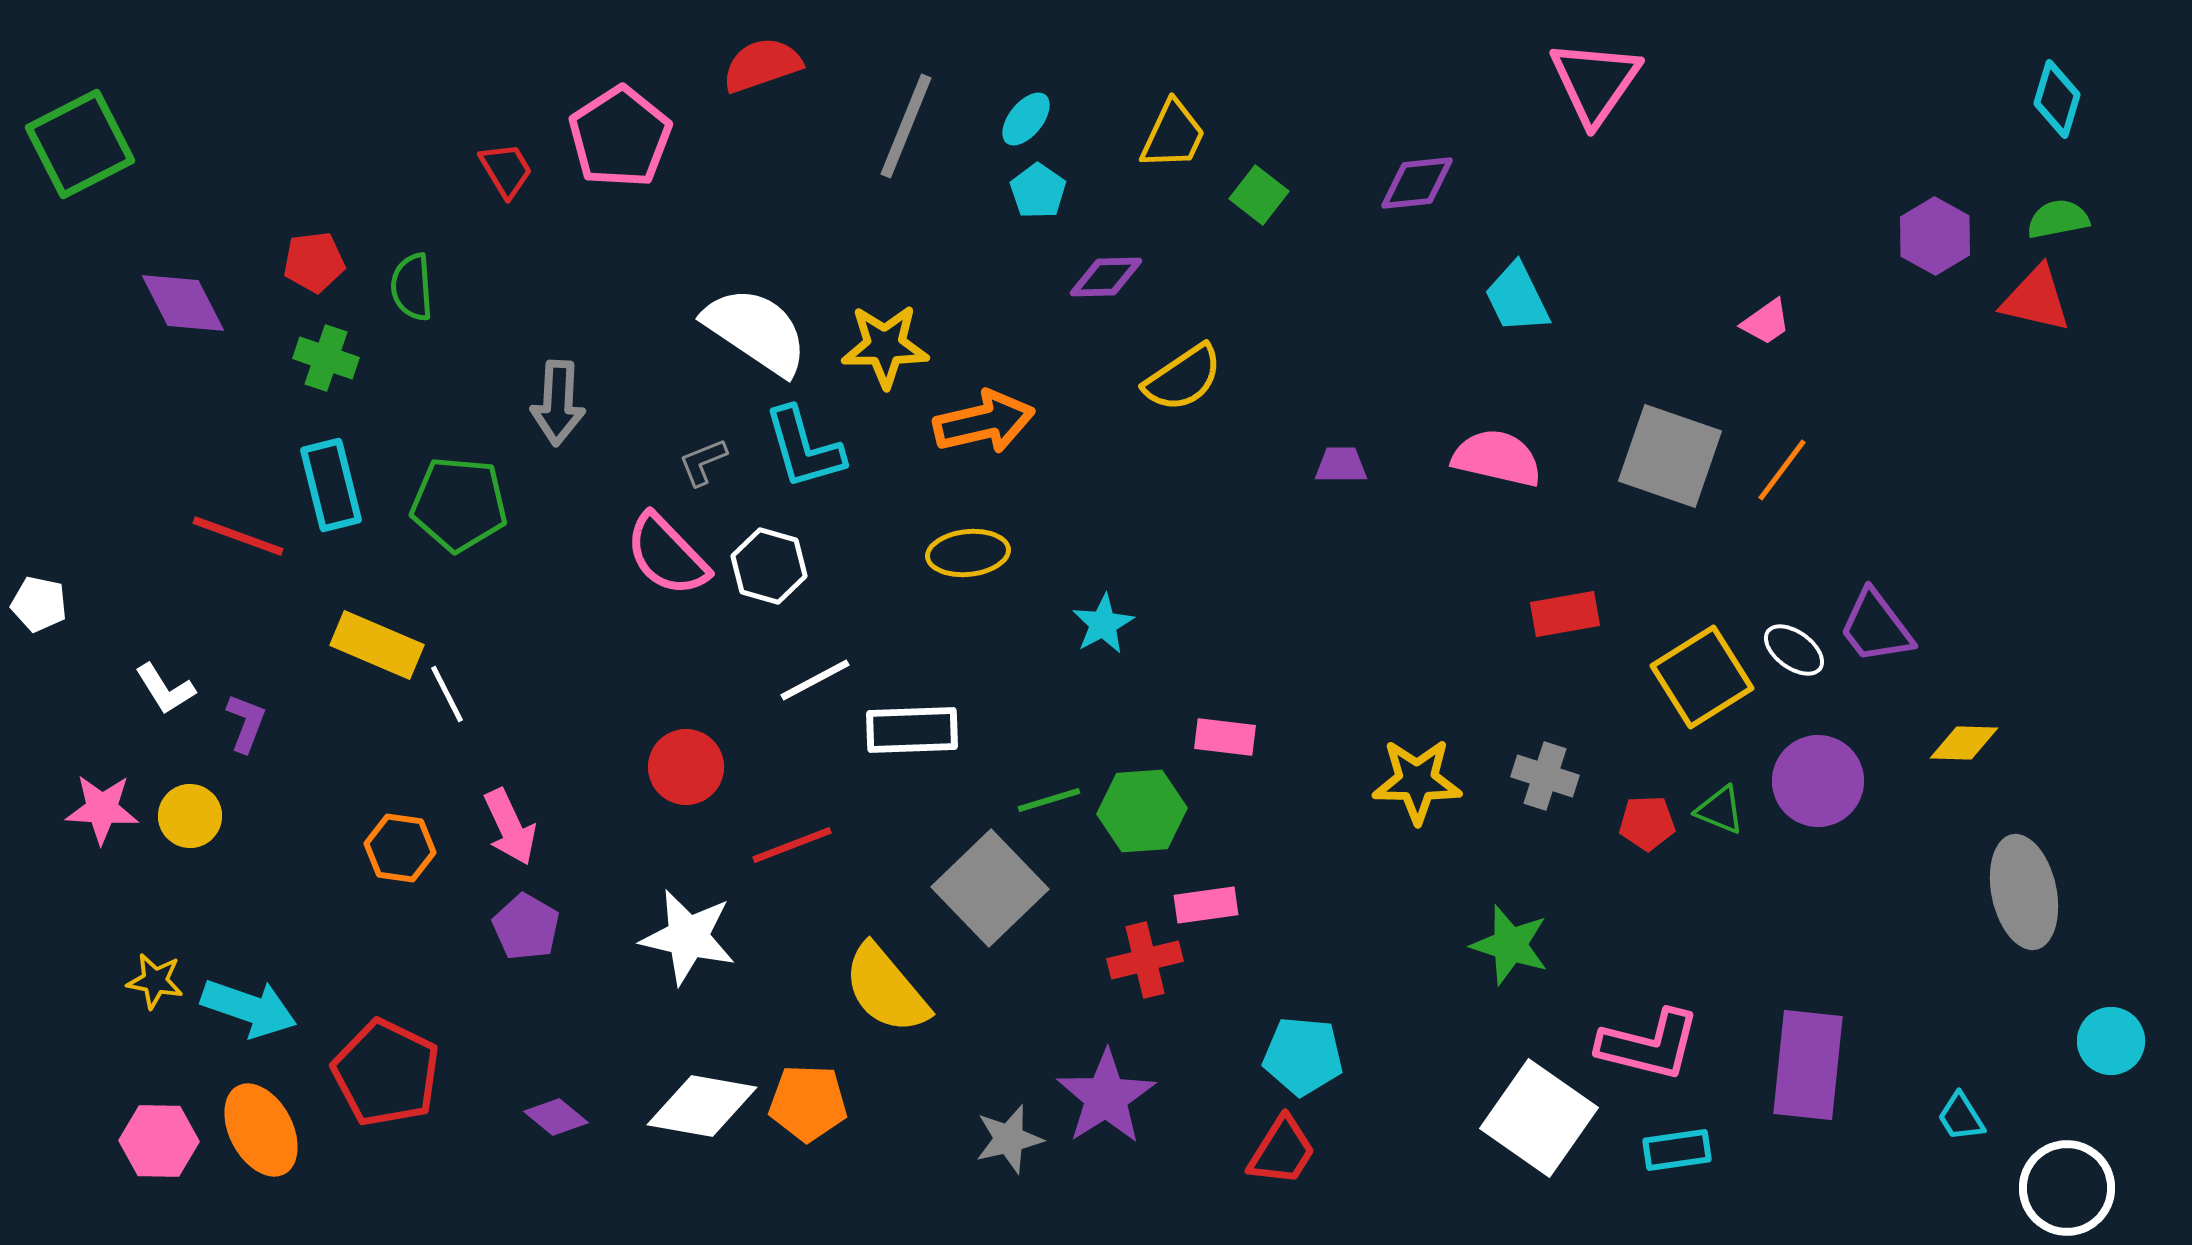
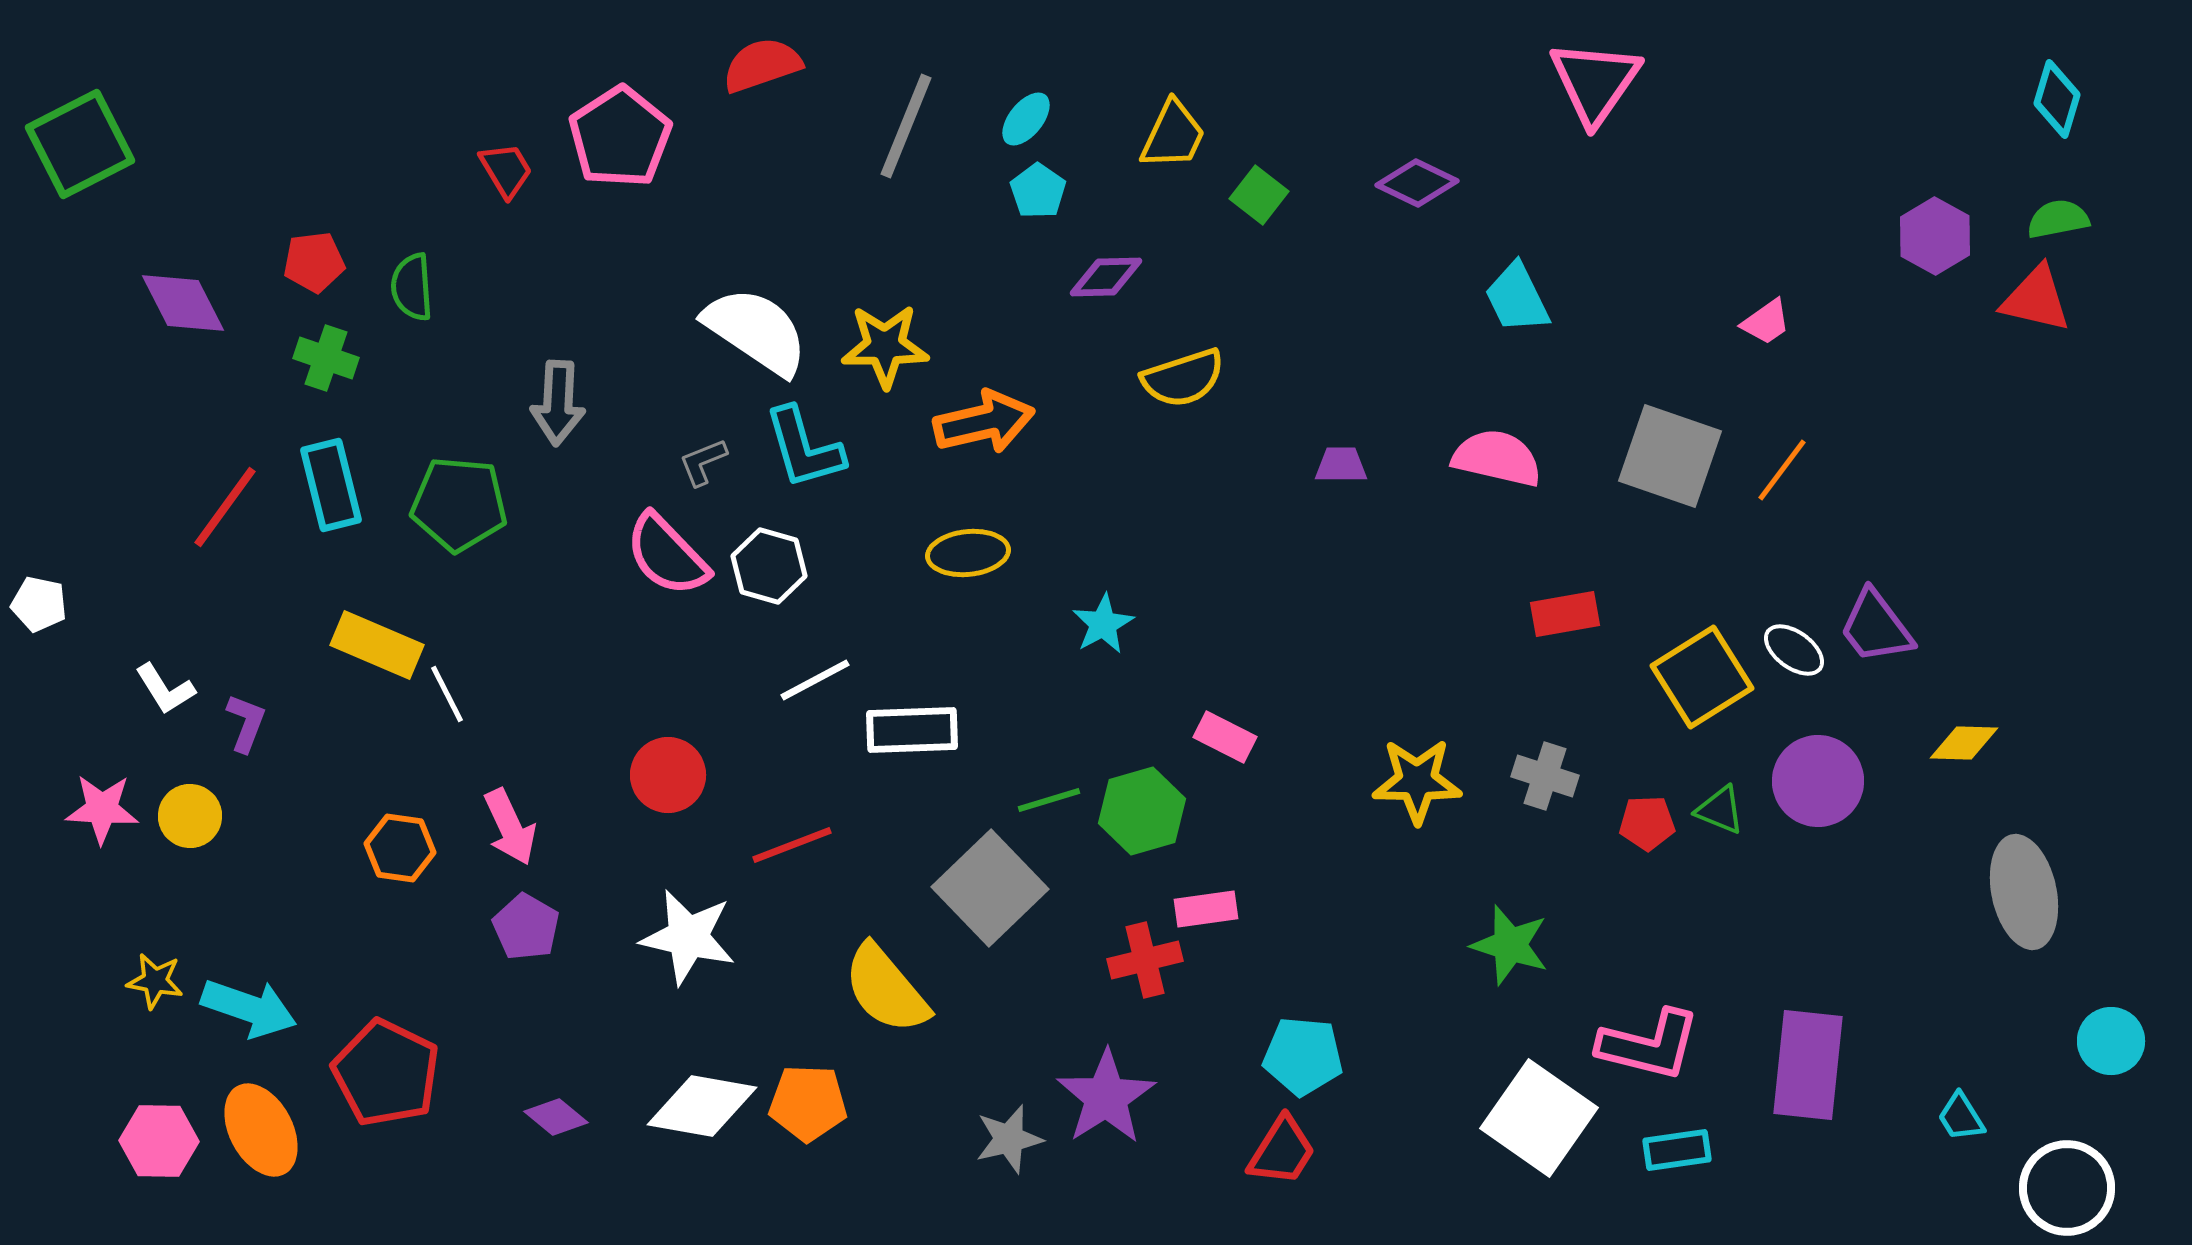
purple diamond at (1417, 183): rotated 32 degrees clockwise
yellow semicircle at (1183, 378): rotated 16 degrees clockwise
red line at (238, 536): moved 13 px left, 29 px up; rotated 74 degrees counterclockwise
pink rectangle at (1225, 737): rotated 20 degrees clockwise
red circle at (686, 767): moved 18 px left, 8 px down
green hexagon at (1142, 811): rotated 12 degrees counterclockwise
pink rectangle at (1206, 905): moved 4 px down
